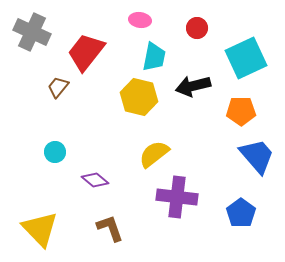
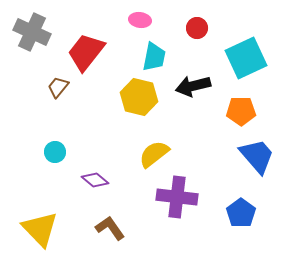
brown L-shape: rotated 16 degrees counterclockwise
